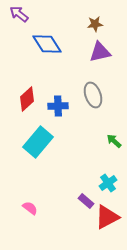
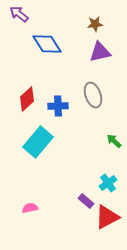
pink semicircle: rotated 49 degrees counterclockwise
